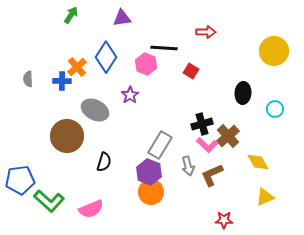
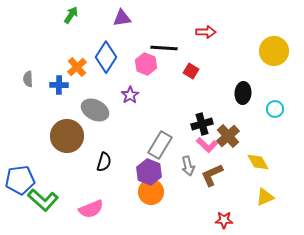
blue cross: moved 3 px left, 4 px down
green L-shape: moved 6 px left, 1 px up
